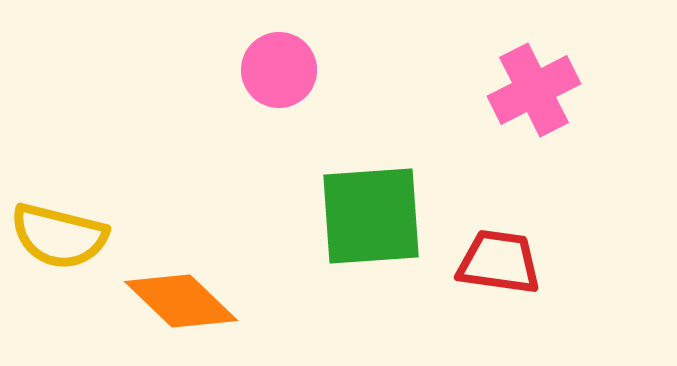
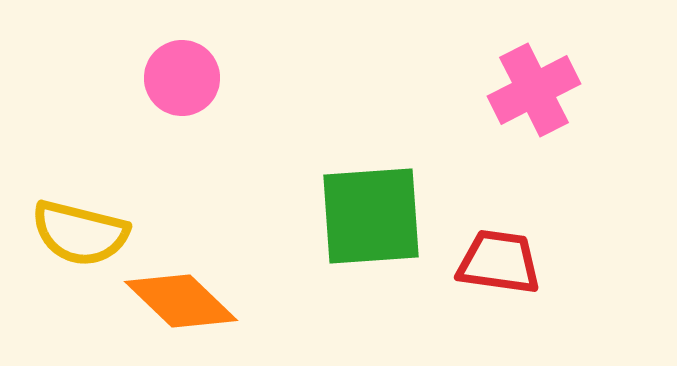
pink circle: moved 97 px left, 8 px down
yellow semicircle: moved 21 px right, 3 px up
